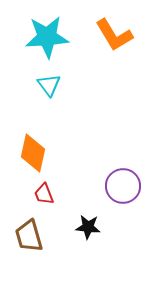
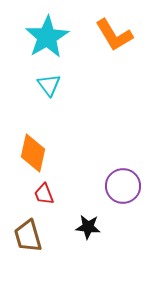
cyan star: rotated 27 degrees counterclockwise
brown trapezoid: moved 1 px left
